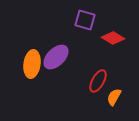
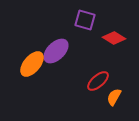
red diamond: moved 1 px right
purple ellipse: moved 6 px up
orange ellipse: rotated 32 degrees clockwise
red ellipse: rotated 20 degrees clockwise
